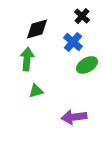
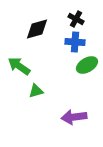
black cross: moved 6 px left, 3 px down; rotated 14 degrees counterclockwise
blue cross: moved 2 px right; rotated 36 degrees counterclockwise
green arrow: moved 8 px left, 7 px down; rotated 60 degrees counterclockwise
